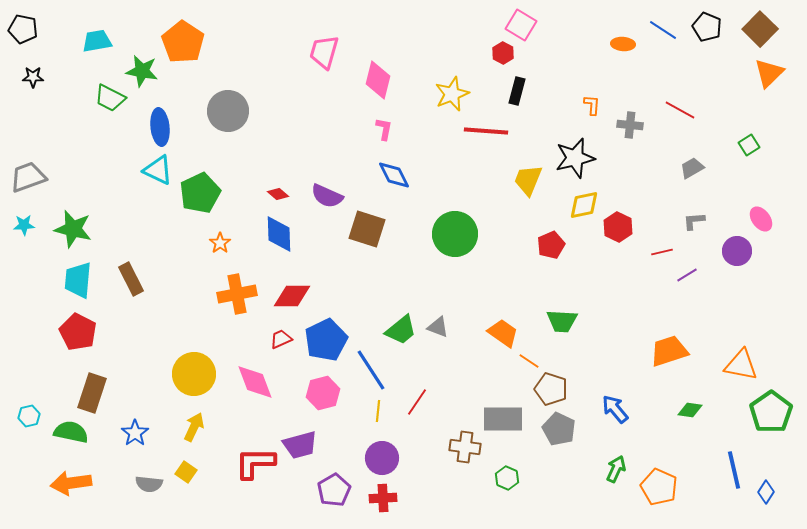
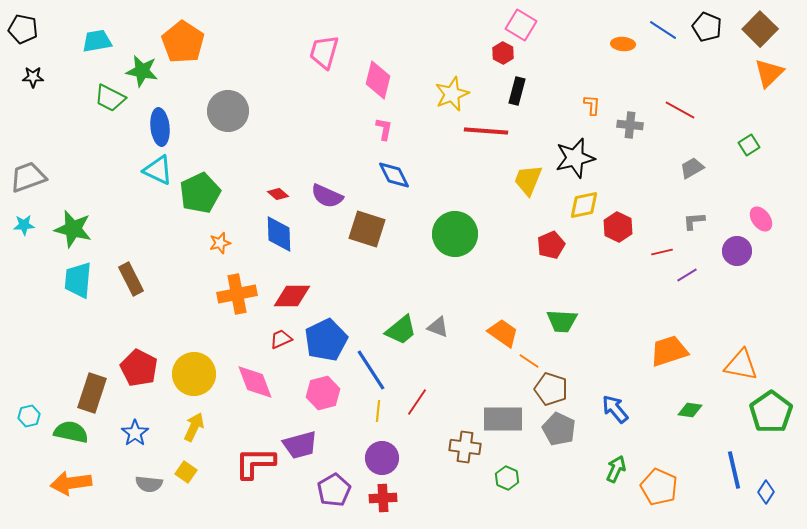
orange star at (220, 243): rotated 20 degrees clockwise
red pentagon at (78, 332): moved 61 px right, 36 px down
